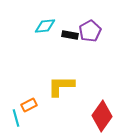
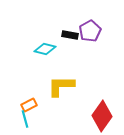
cyan diamond: moved 23 px down; rotated 20 degrees clockwise
cyan line: moved 9 px right, 1 px down
